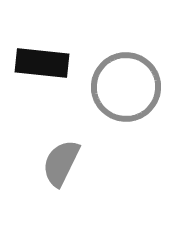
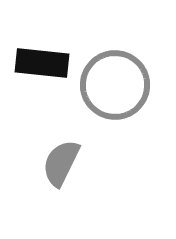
gray circle: moved 11 px left, 2 px up
